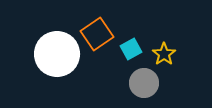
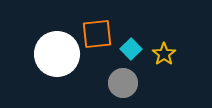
orange square: rotated 28 degrees clockwise
cyan square: rotated 15 degrees counterclockwise
gray circle: moved 21 px left
